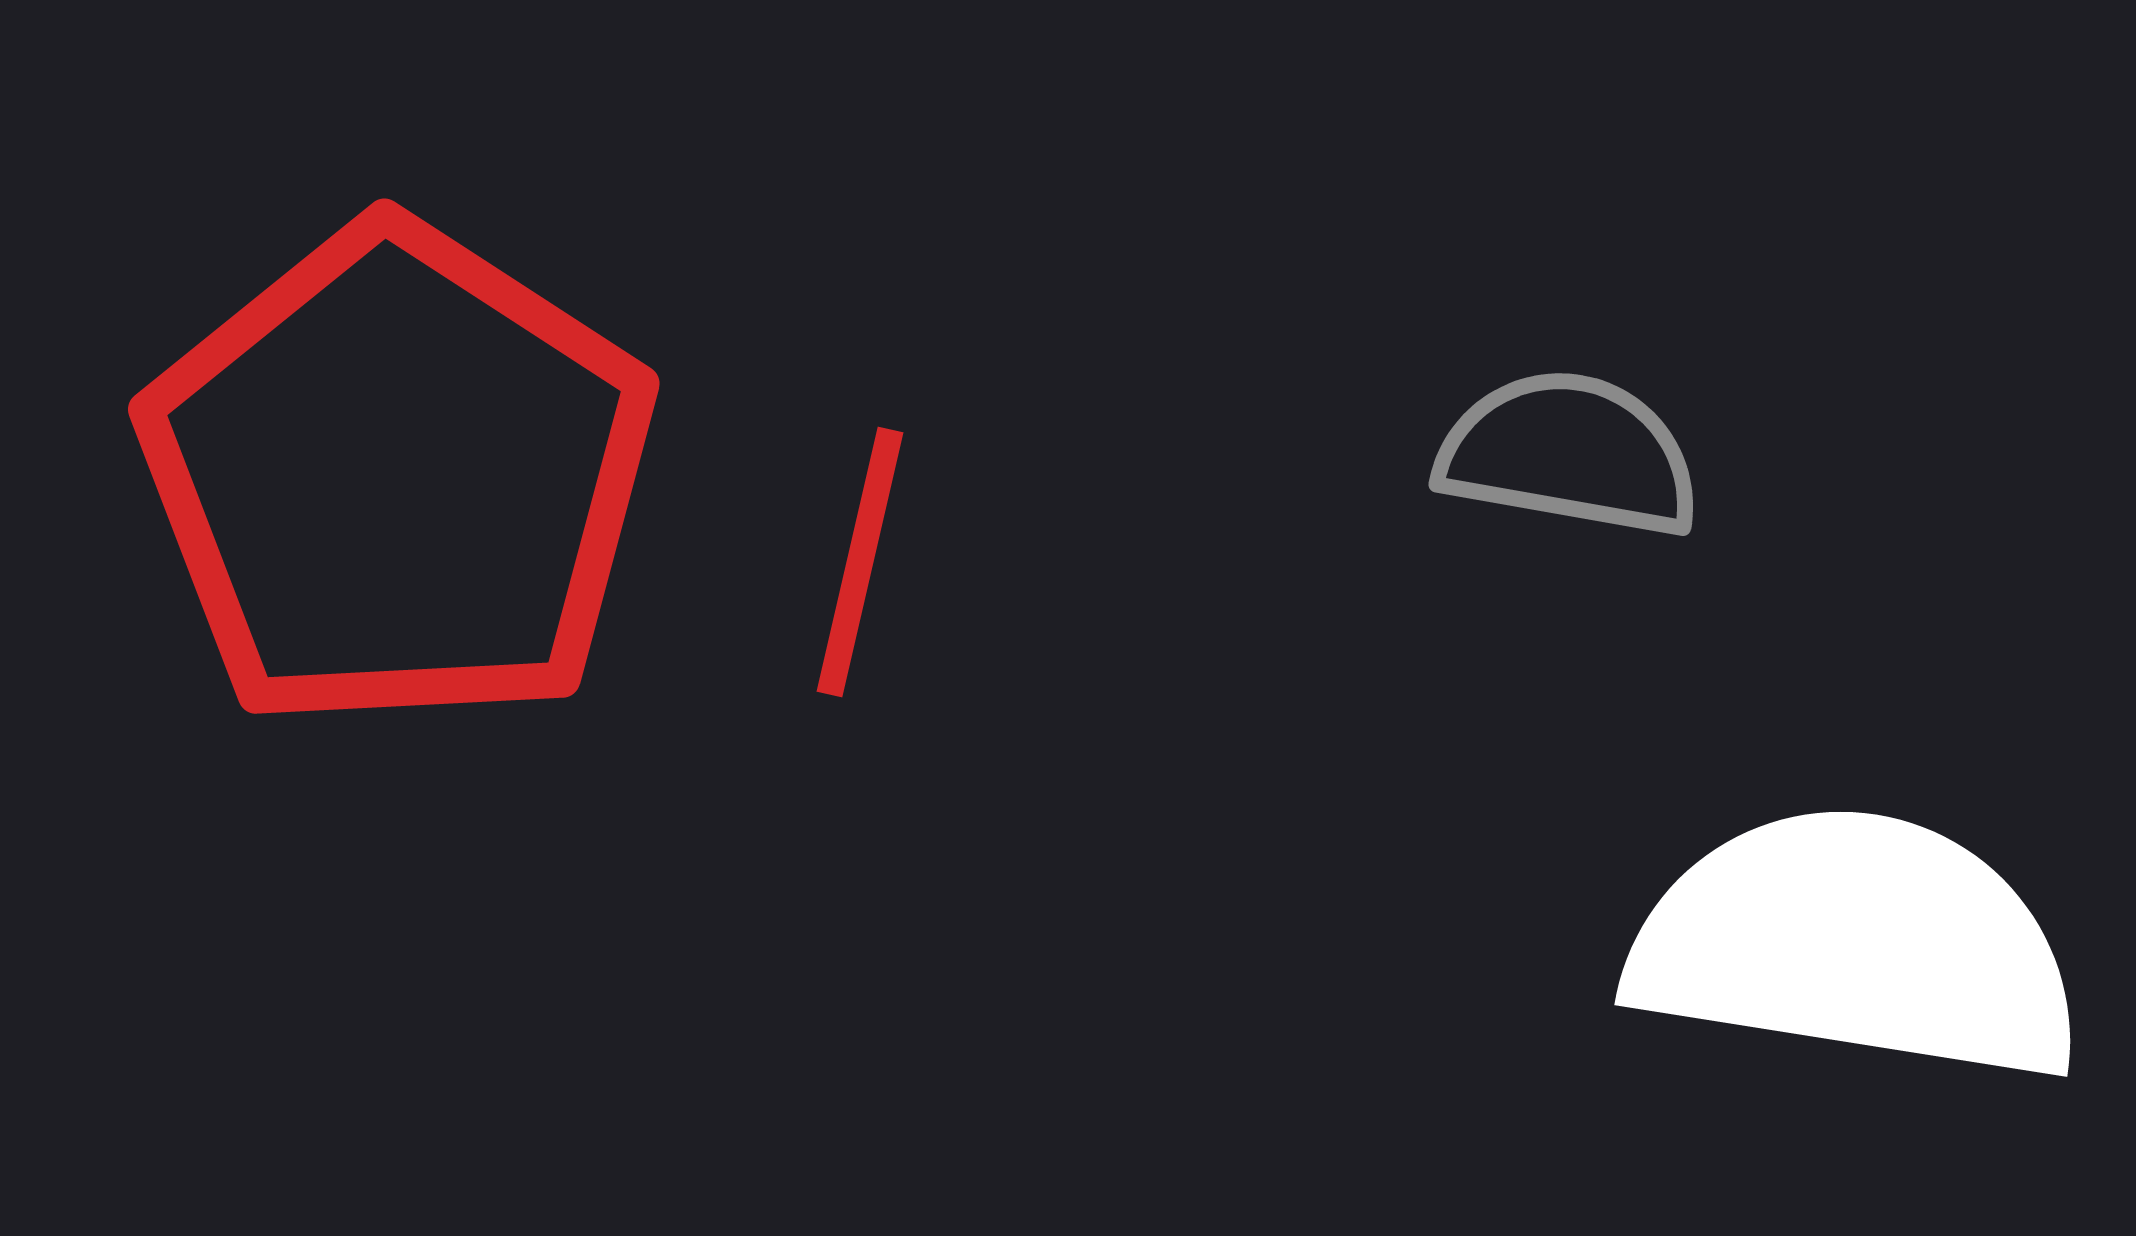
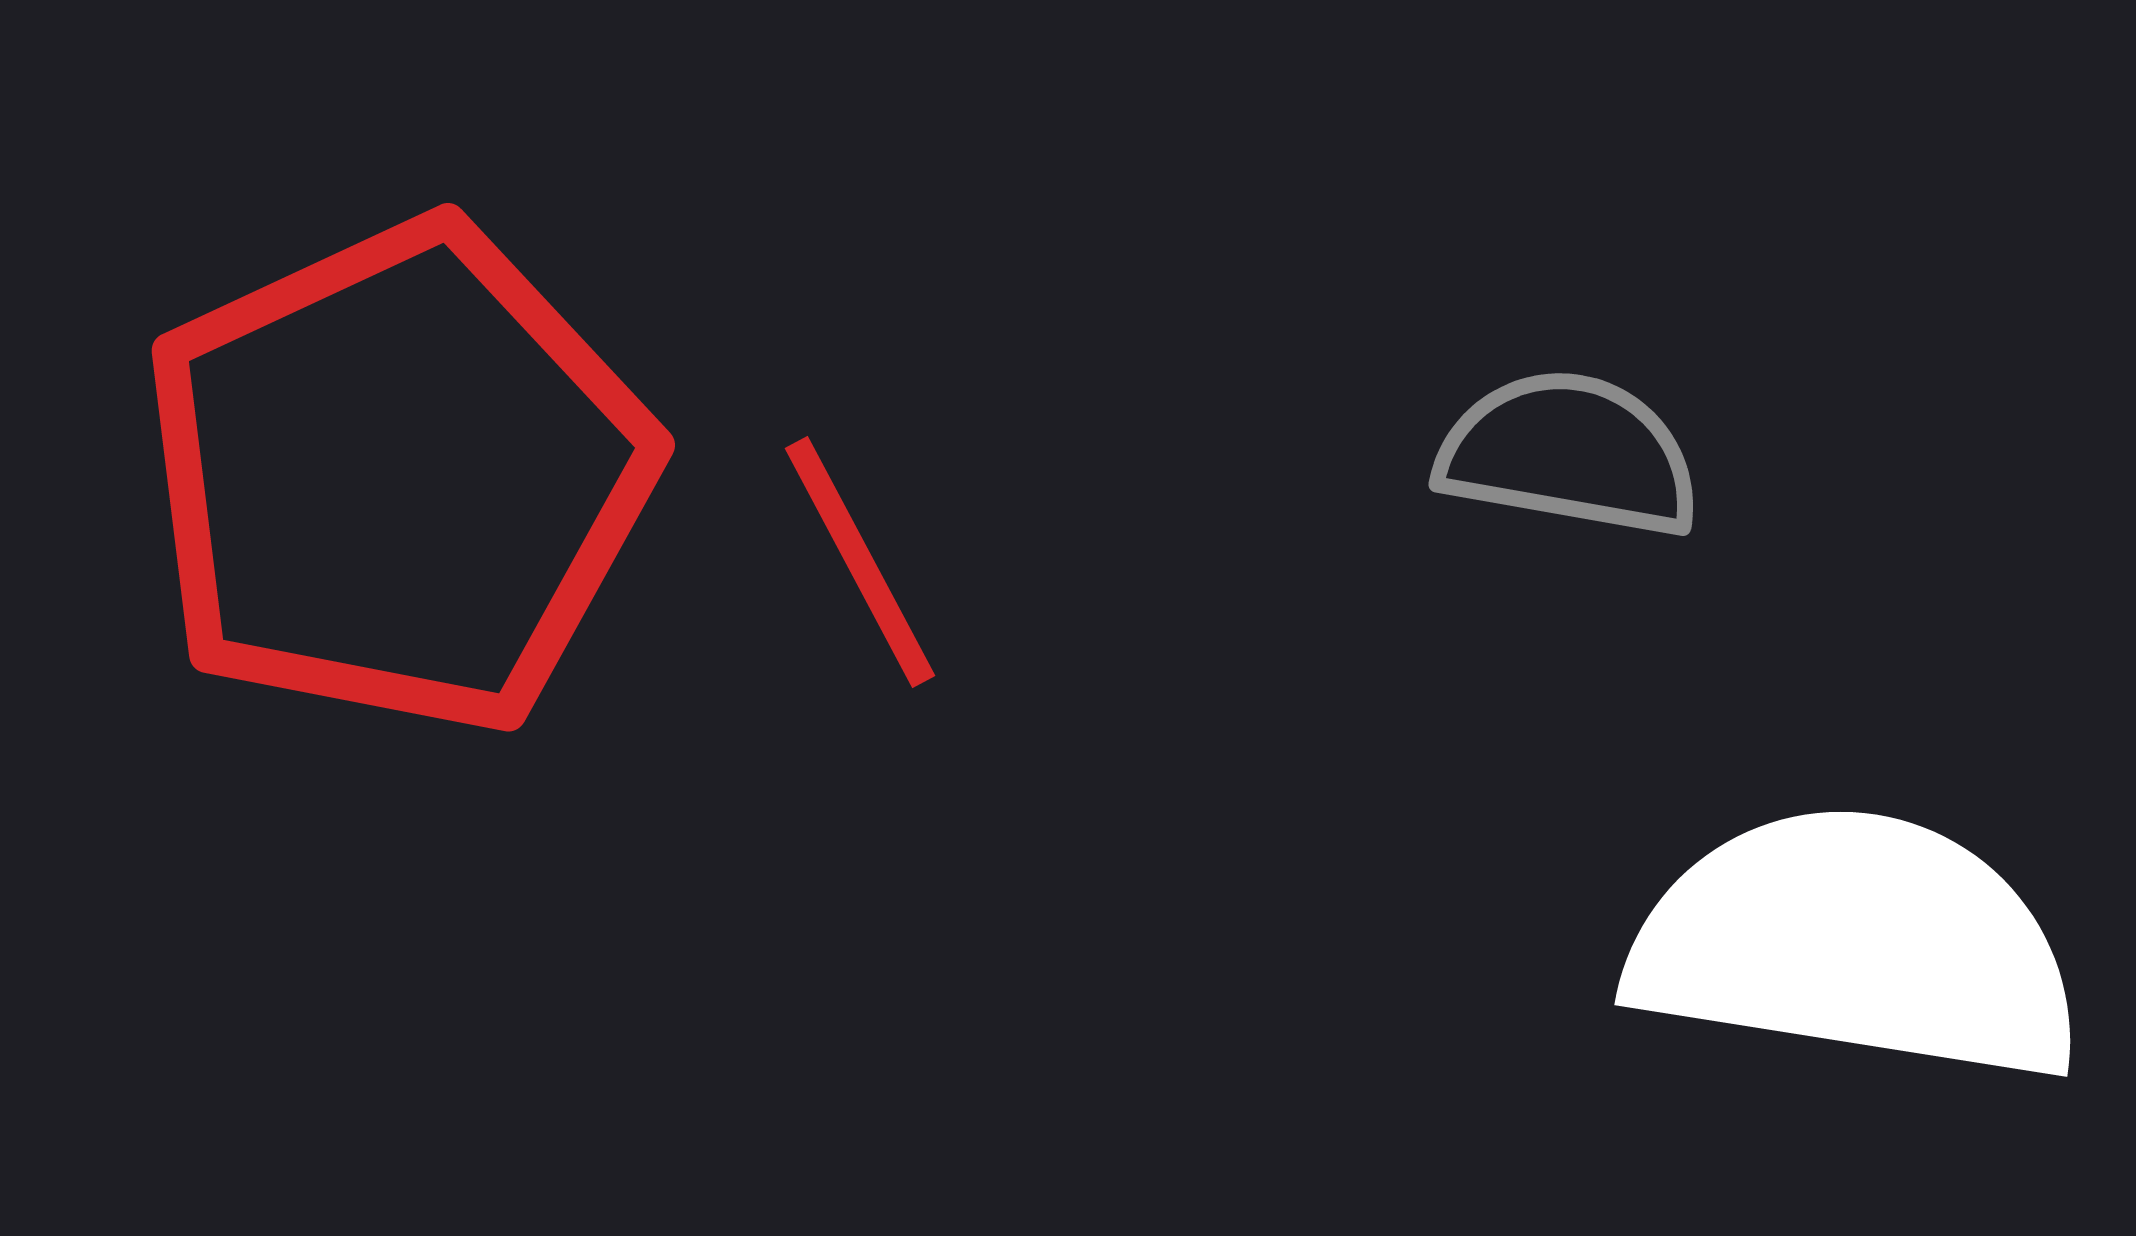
red pentagon: rotated 14 degrees clockwise
red line: rotated 41 degrees counterclockwise
